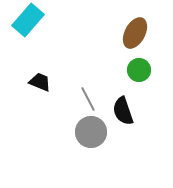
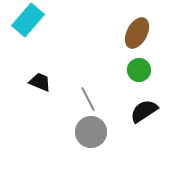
brown ellipse: moved 2 px right
black semicircle: moved 21 px right; rotated 76 degrees clockwise
